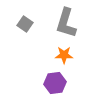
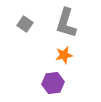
orange star: rotated 12 degrees counterclockwise
purple hexagon: moved 2 px left
